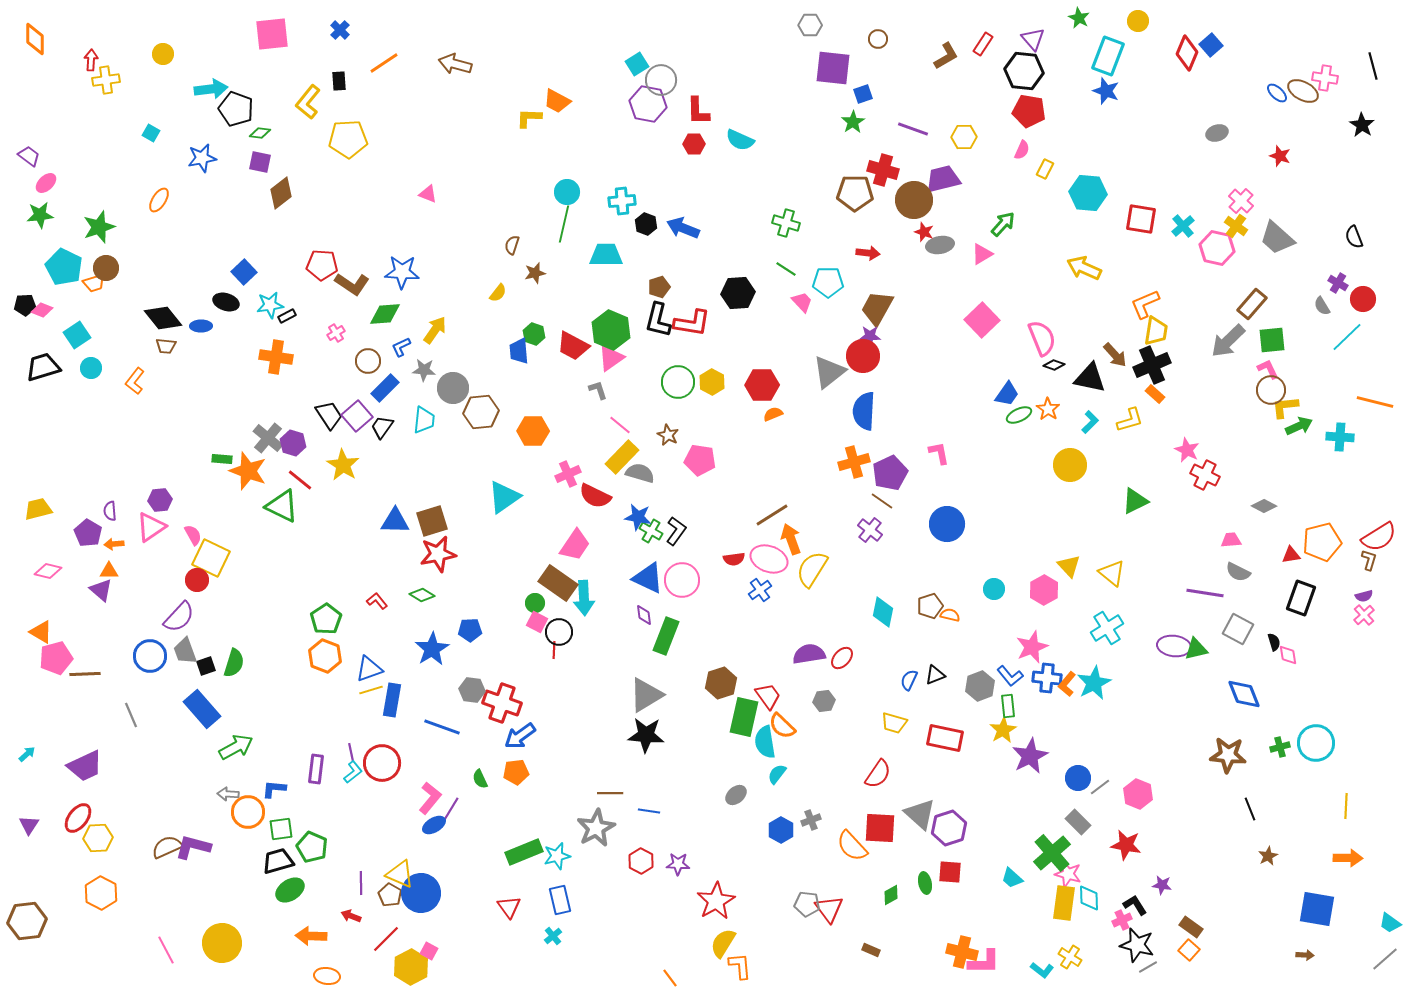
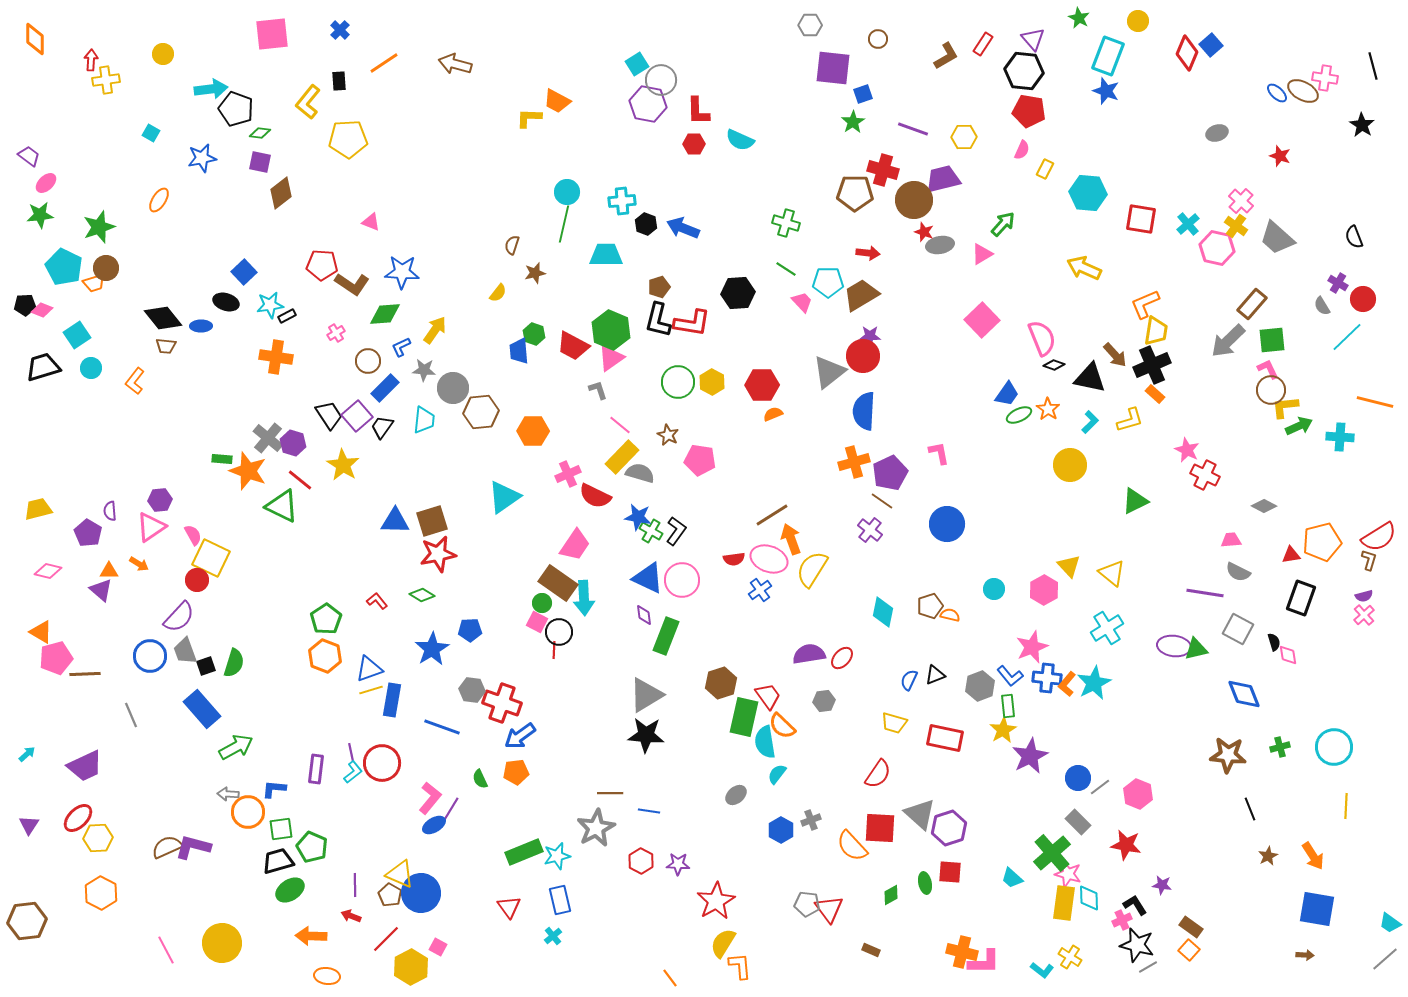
pink triangle at (428, 194): moved 57 px left, 28 px down
cyan cross at (1183, 226): moved 5 px right, 2 px up
brown trapezoid at (877, 308): moved 16 px left, 13 px up; rotated 30 degrees clockwise
orange arrow at (114, 544): moved 25 px right, 20 px down; rotated 144 degrees counterclockwise
green circle at (535, 603): moved 7 px right
cyan circle at (1316, 743): moved 18 px right, 4 px down
red ellipse at (78, 818): rotated 8 degrees clockwise
orange arrow at (1348, 858): moved 35 px left, 2 px up; rotated 56 degrees clockwise
purple line at (361, 883): moved 6 px left, 2 px down
pink square at (429, 951): moved 9 px right, 4 px up
